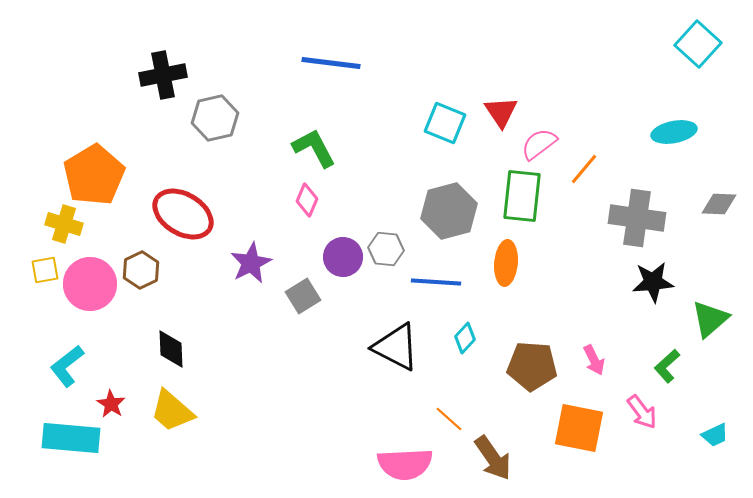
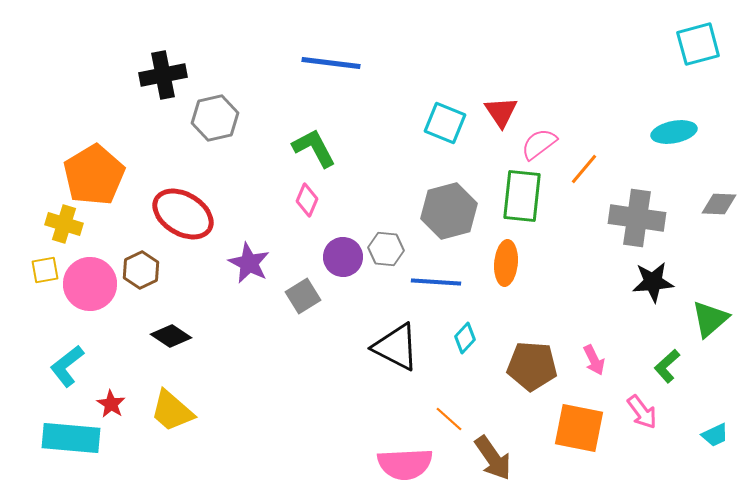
cyan square at (698, 44): rotated 33 degrees clockwise
purple star at (251, 263): moved 2 px left; rotated 18 degrees counterclockwise
black diamond at (171, 349): moved 13 px up; rotated 54 degrees counterclockwise
